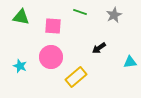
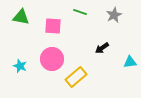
black arrow: moved 3 px right
pink circle: moved 1 px right, 2 px down
